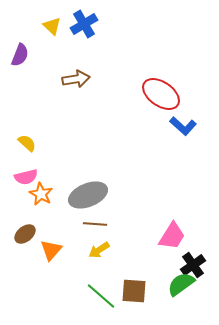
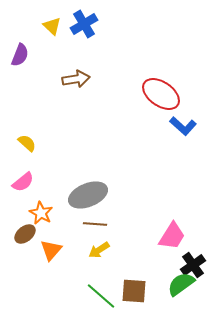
pink semicircle: moved 3 px left, 5 px down; rotated 25 degrees counterclockwise
orange star: moved 19 px down
